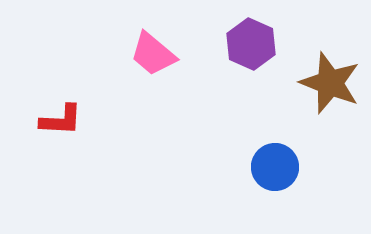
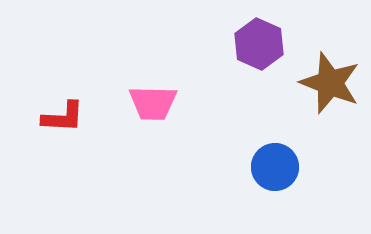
purple hexagon: moved 8 px right
pink trapezoid: moved 49 px down; rotated 39 degrees counterclockwise
red L-shape: moved 2 px right, 3 px up
